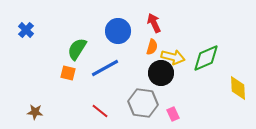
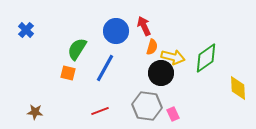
red arrow: moved 10 px left, 3 px down
blue circle: moved 2 px left
green diamond: rotated 12 degrees counterclockwise
blue line: rotated 32 degrees counterclockwise
gray hexagon: moved 4 px right, 3 px down
red line: rotated 60 degrees counterclockwise
